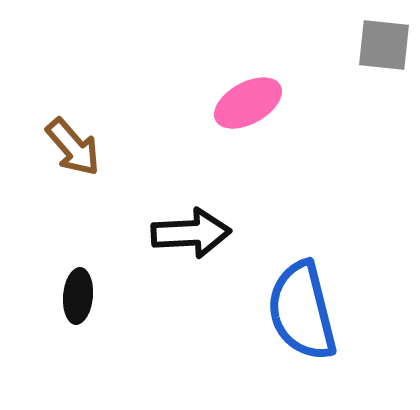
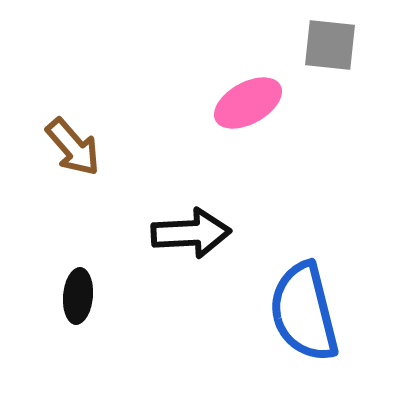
gray square: moved 54 px left
blue semicircle: moved 2 px right, 1 px down
